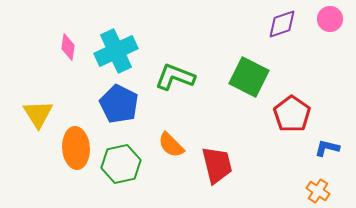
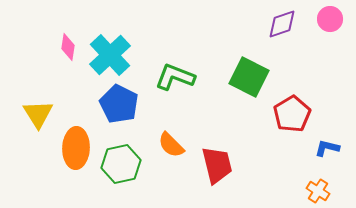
cyan cross: moved 6 px left, 4 px down; rotated 18 degrees counterclockwise
red pentagon: rotated 6 degrees clockwise
orange ellipse: rotated 6 degrees clockwise
